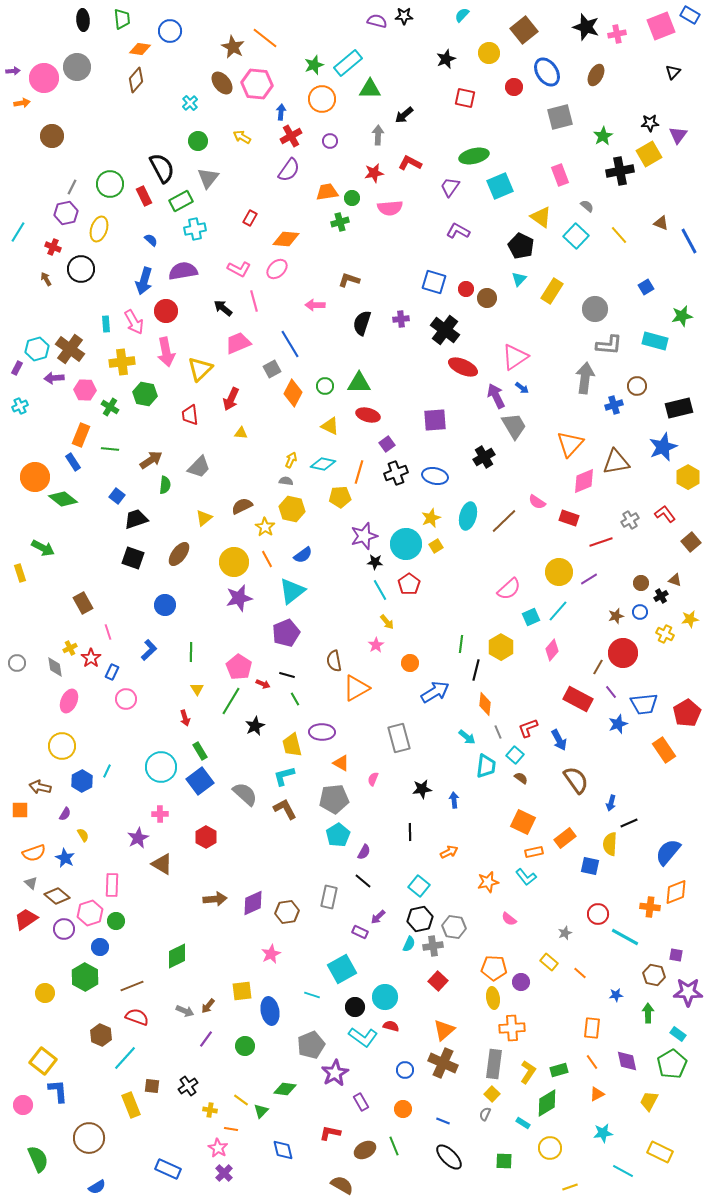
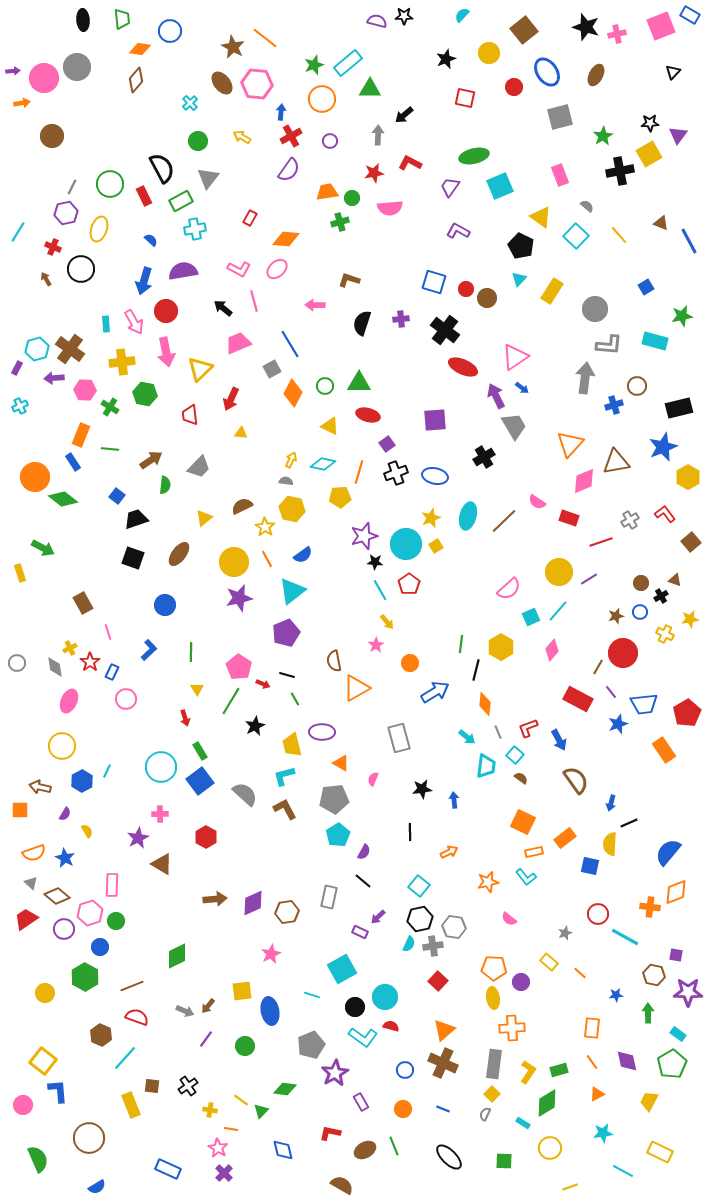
red star at (91, 658): moved 1 px left, 4 px down
yellow semicircle at (83, 835): moved 4 px right, 4 px up
blue line at (443, 1121): moved 12 px up
